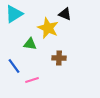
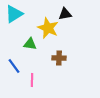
black triangle: rotated 32 degrees counterclockwise
pink line: rotated 72 degrees counterclockwise
